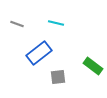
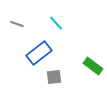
cyan line: rotated 35 degrees clockwise
gray square: moved 4 px left
